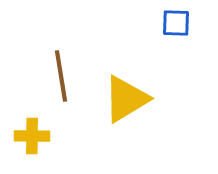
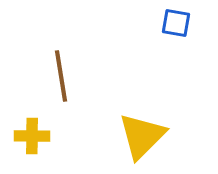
blue square: rotated 8 degrees clockwise
yellow triangle: moved 16 px right, 37 px down; rotated 14 degrees counterclockwise
